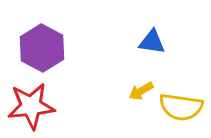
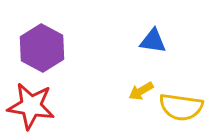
blue triangle: moved 1 px right, 1 px up
red star: rotated 15 degrees clockwise
